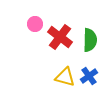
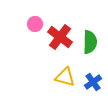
green semicircle: moved 2 px down
blue cross: moved 4 px right, 6 px down
